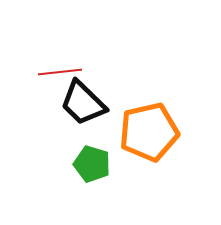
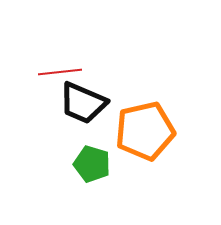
black trapezoid: rotated 21 degrees counterclockwise
orange pentagon: moved 4 px left, 1 px up
